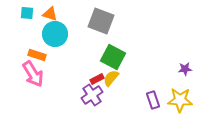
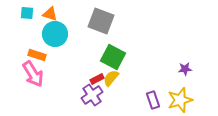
yellow star: rotated 20 degrees counterclockwise
